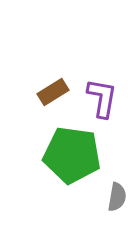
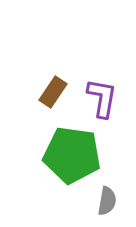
brown rectangle: rotated 24 degrees counterclockwise
gray semicircle: moved 10 px left, 4 px down
